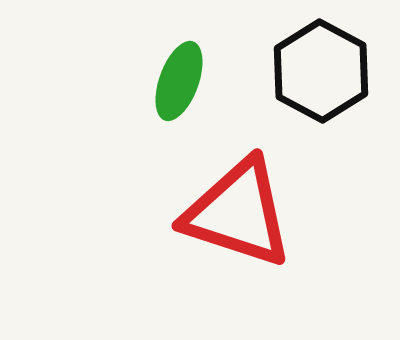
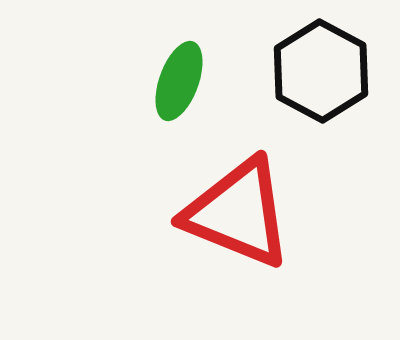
red triangle: rotated 4 degrees clockwise
